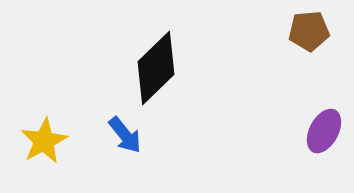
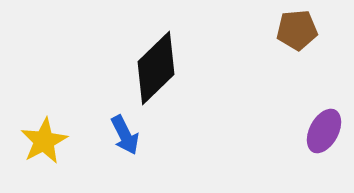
brown pentagon: moved 12 px left, 1 px up
blue arrow: rotated 12 degrees clockwise
